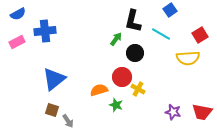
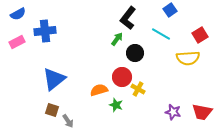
black L-shape: moved 5 px left, 3 px up; rotated 25 degrees clockwise
green arrow: moved 1 px right
